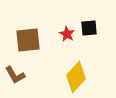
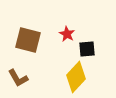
black square: moved 2 px left, 21 px down
brown square: rotated 20 degrees clockwise
brown L-shape: moved 3 px right, 3 px down
